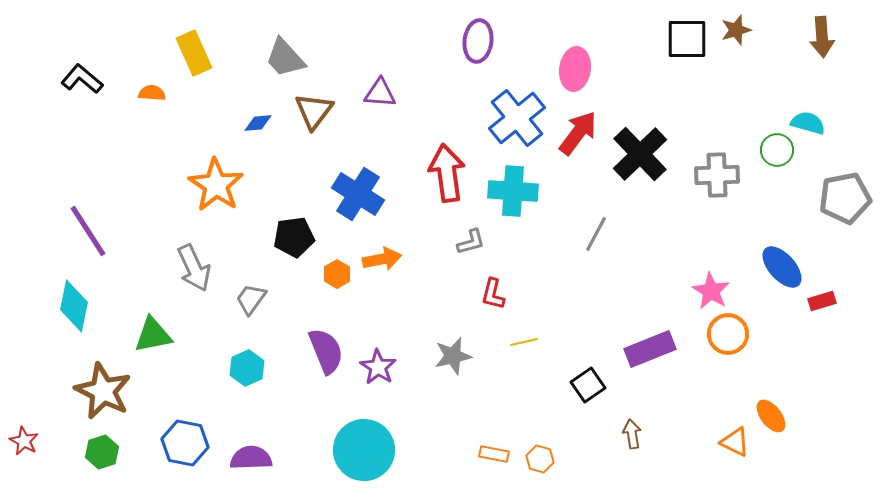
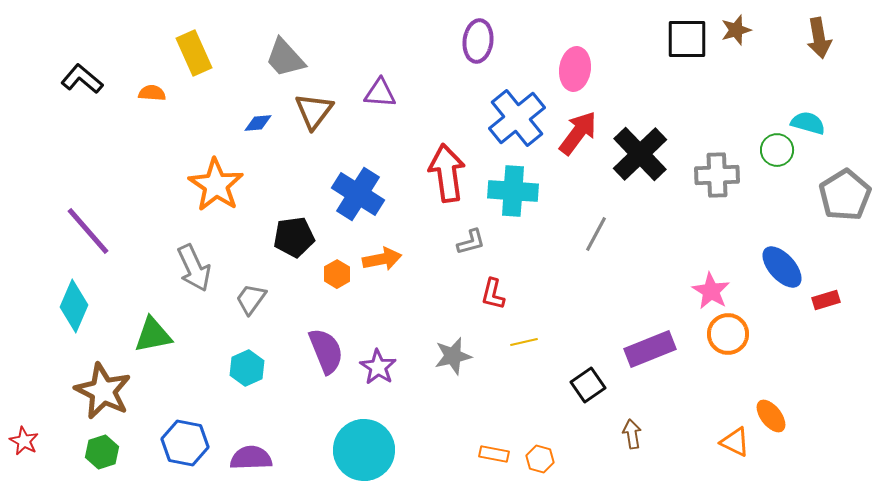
brown arrow at (822, 37): moved 3 px left, 1 px down; rotated 6 degrees counterclockwise
gray pentagon at (845, 198): moved 3 px up; rotated 21 degrees counterclockwise
purple line at (88, 231): rotated 8 degrees counterclockwise
red rectangle at (822, 301): moved 4 px right, 1 px up
cyan diamond at (74, 306): rotated 12 degrees clockwise
